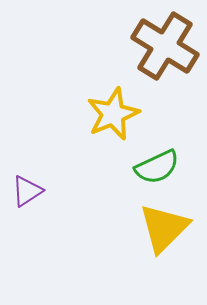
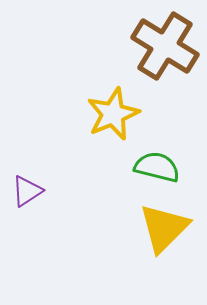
green semicircle: rotated 141 degrees counterclockwise
